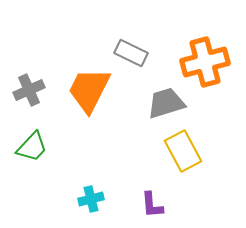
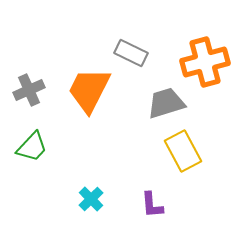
cyan cross: rotated 30 degrees counterclockwise
